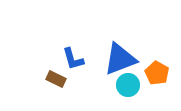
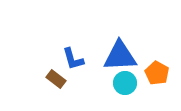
blue triangle: moved 3 px up; rotated 18 degrees clockwise
brown rectangle: rotated 12 degrees clockwise
cyan circle: moved 3 px left, 2 px up
